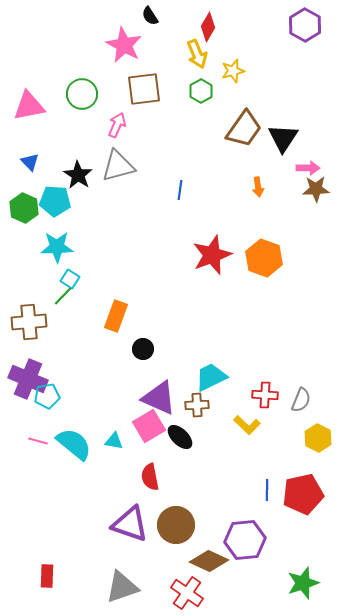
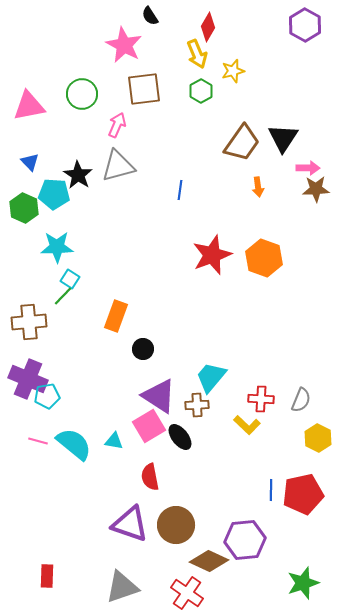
brown trapezoid at (244, 129): moved 2 px left, 14 px down
cyan pentagon at (55, 201): moved 1 px left, 7 px up
cyan trapezoid at (211, 377): rotated 24 degrees counterclockwise
red cross at (265, 395): moved 4 px left, 4 px down
purple triangle at (159, 398): moved 2 px up; rotated 9 degrees clockwise
black ellipse at (180, 437): rotated 8 degrees clockwise
blue line at (267, 490): moved 4 px right
